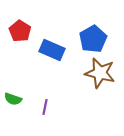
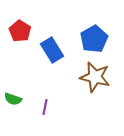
blue pentagon: moved 1 px right
blue rectangle: rotated 35 degrees clockwise
brown star: moved 5 px left, 4 px down
